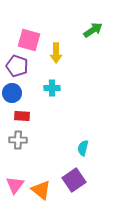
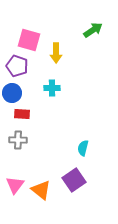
red rectangle: moved 2 px up
